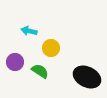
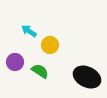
cyan arrow: rotated 21 degrees clockwise
yellow circle: moved 1 px left, 3 px up
